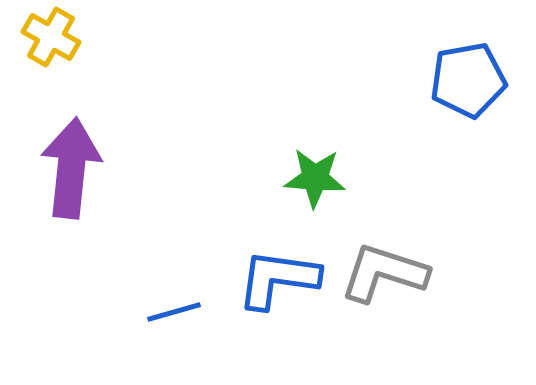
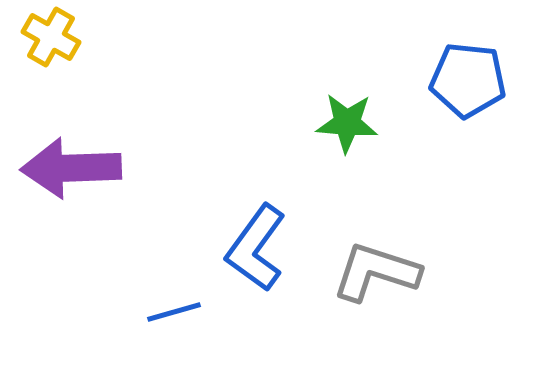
blue pentagon: rotated 16 degrees clockwise
purple arrow: rotated 98 degrees counterclockwise
green star: moved 32 px right, 55 px up
gray L-shape: moved 8 px left, 1 px up
blue L-shape: moved 22 px left, 31 px up; rotated 62 degrees counterclockwise
